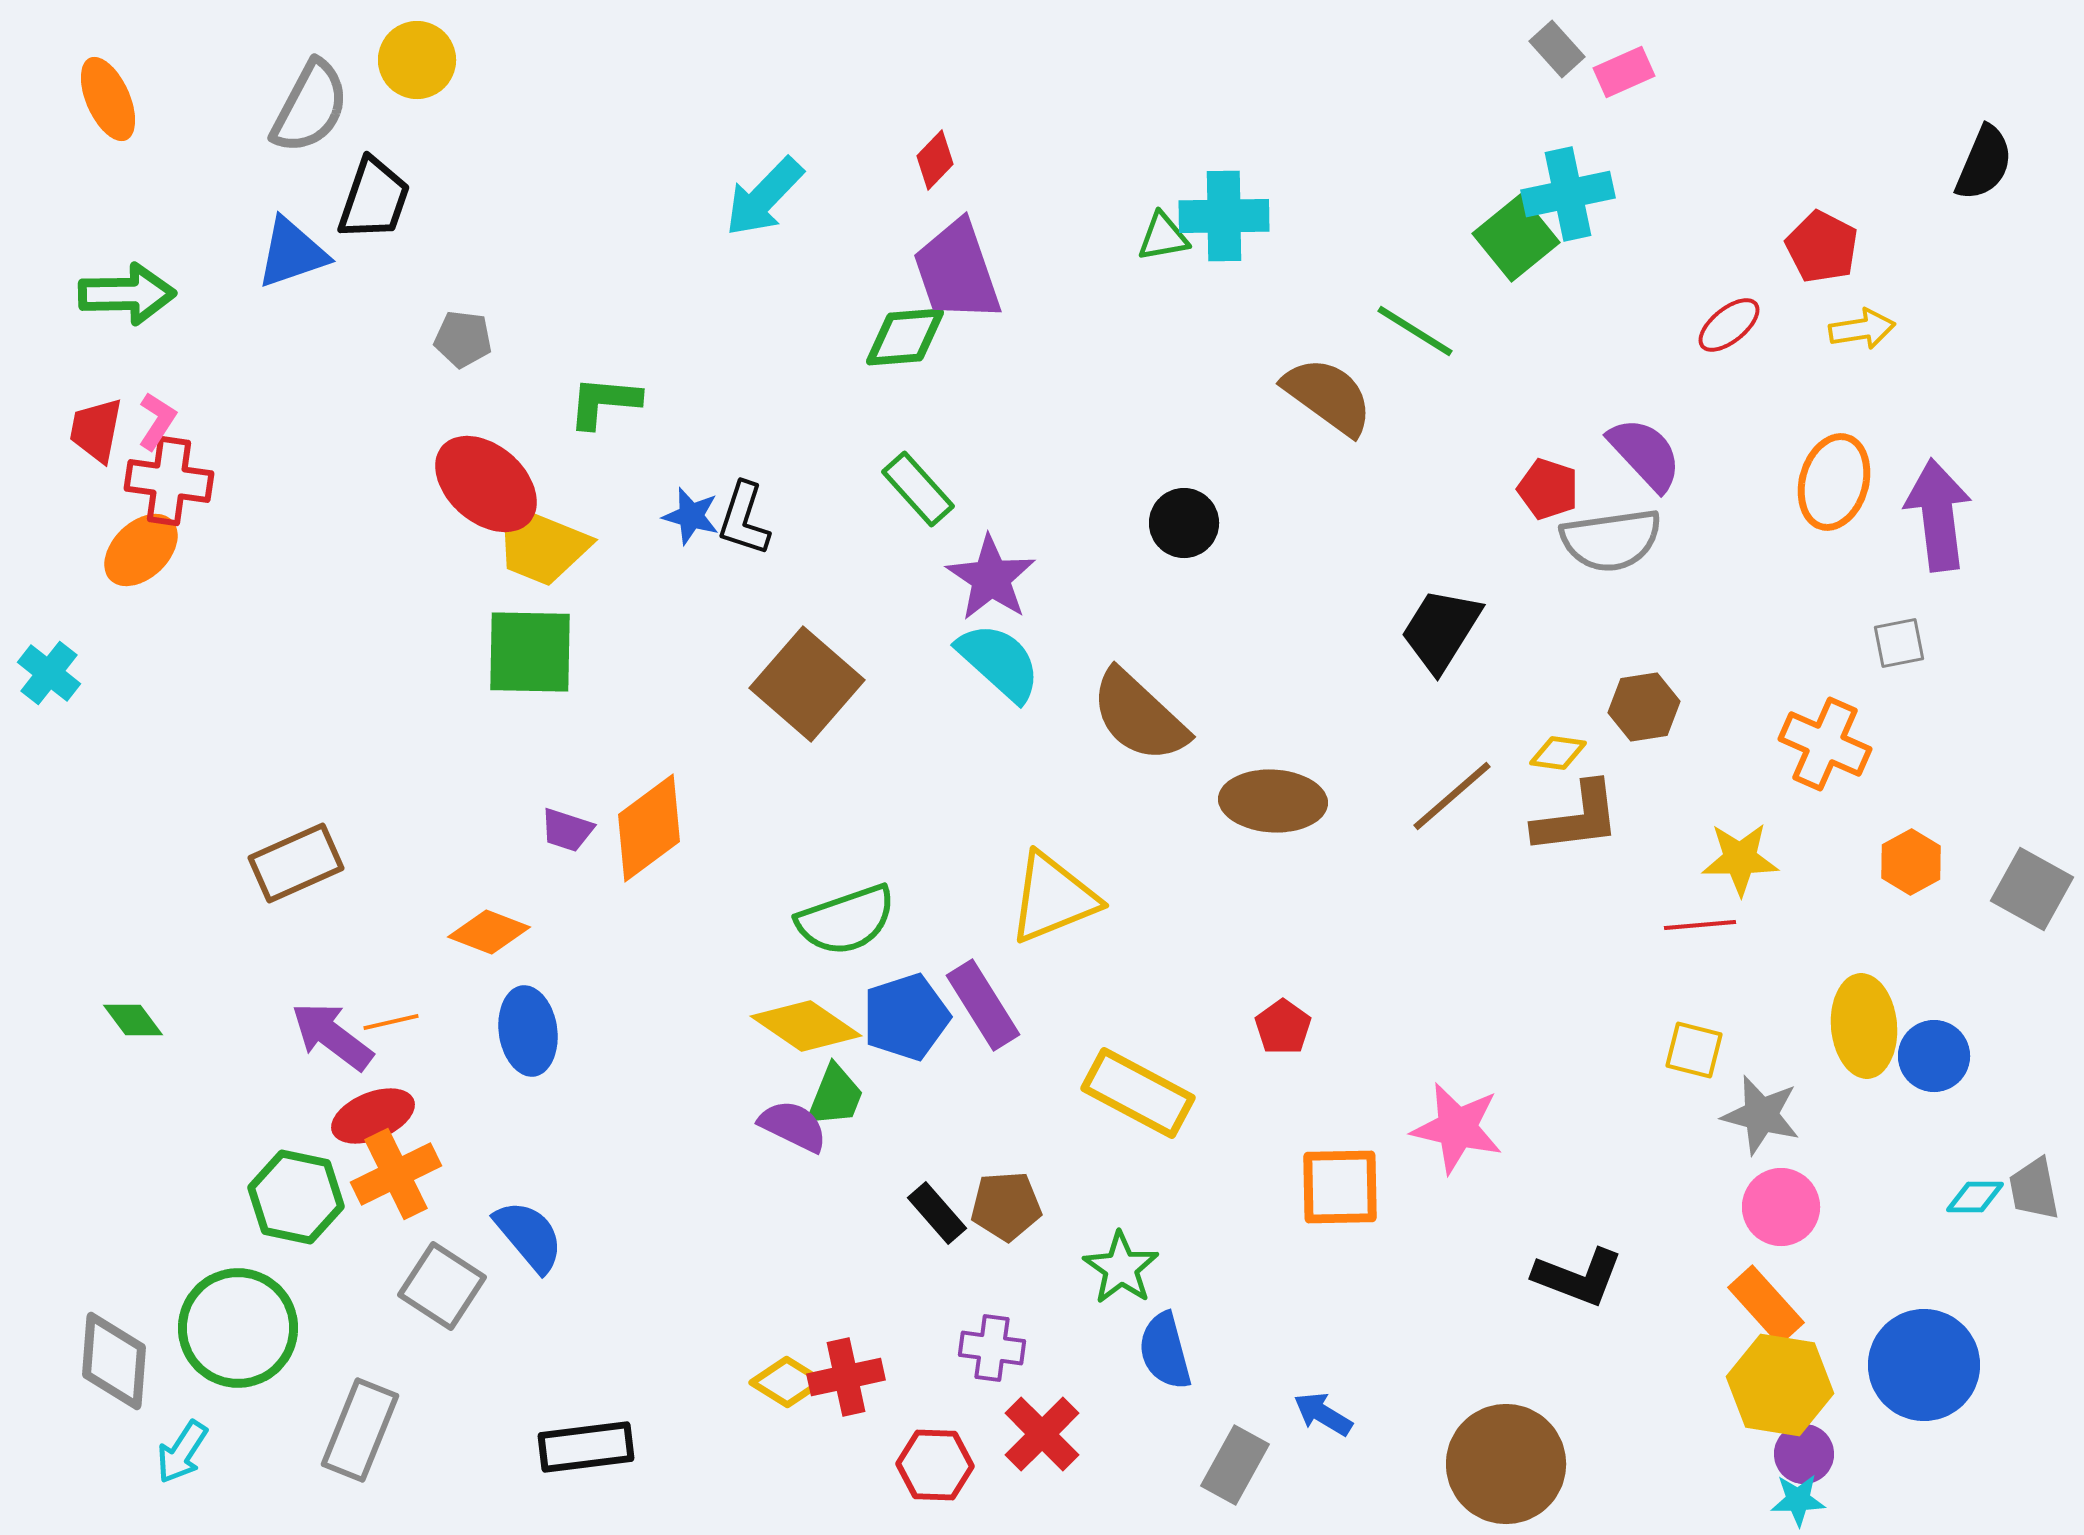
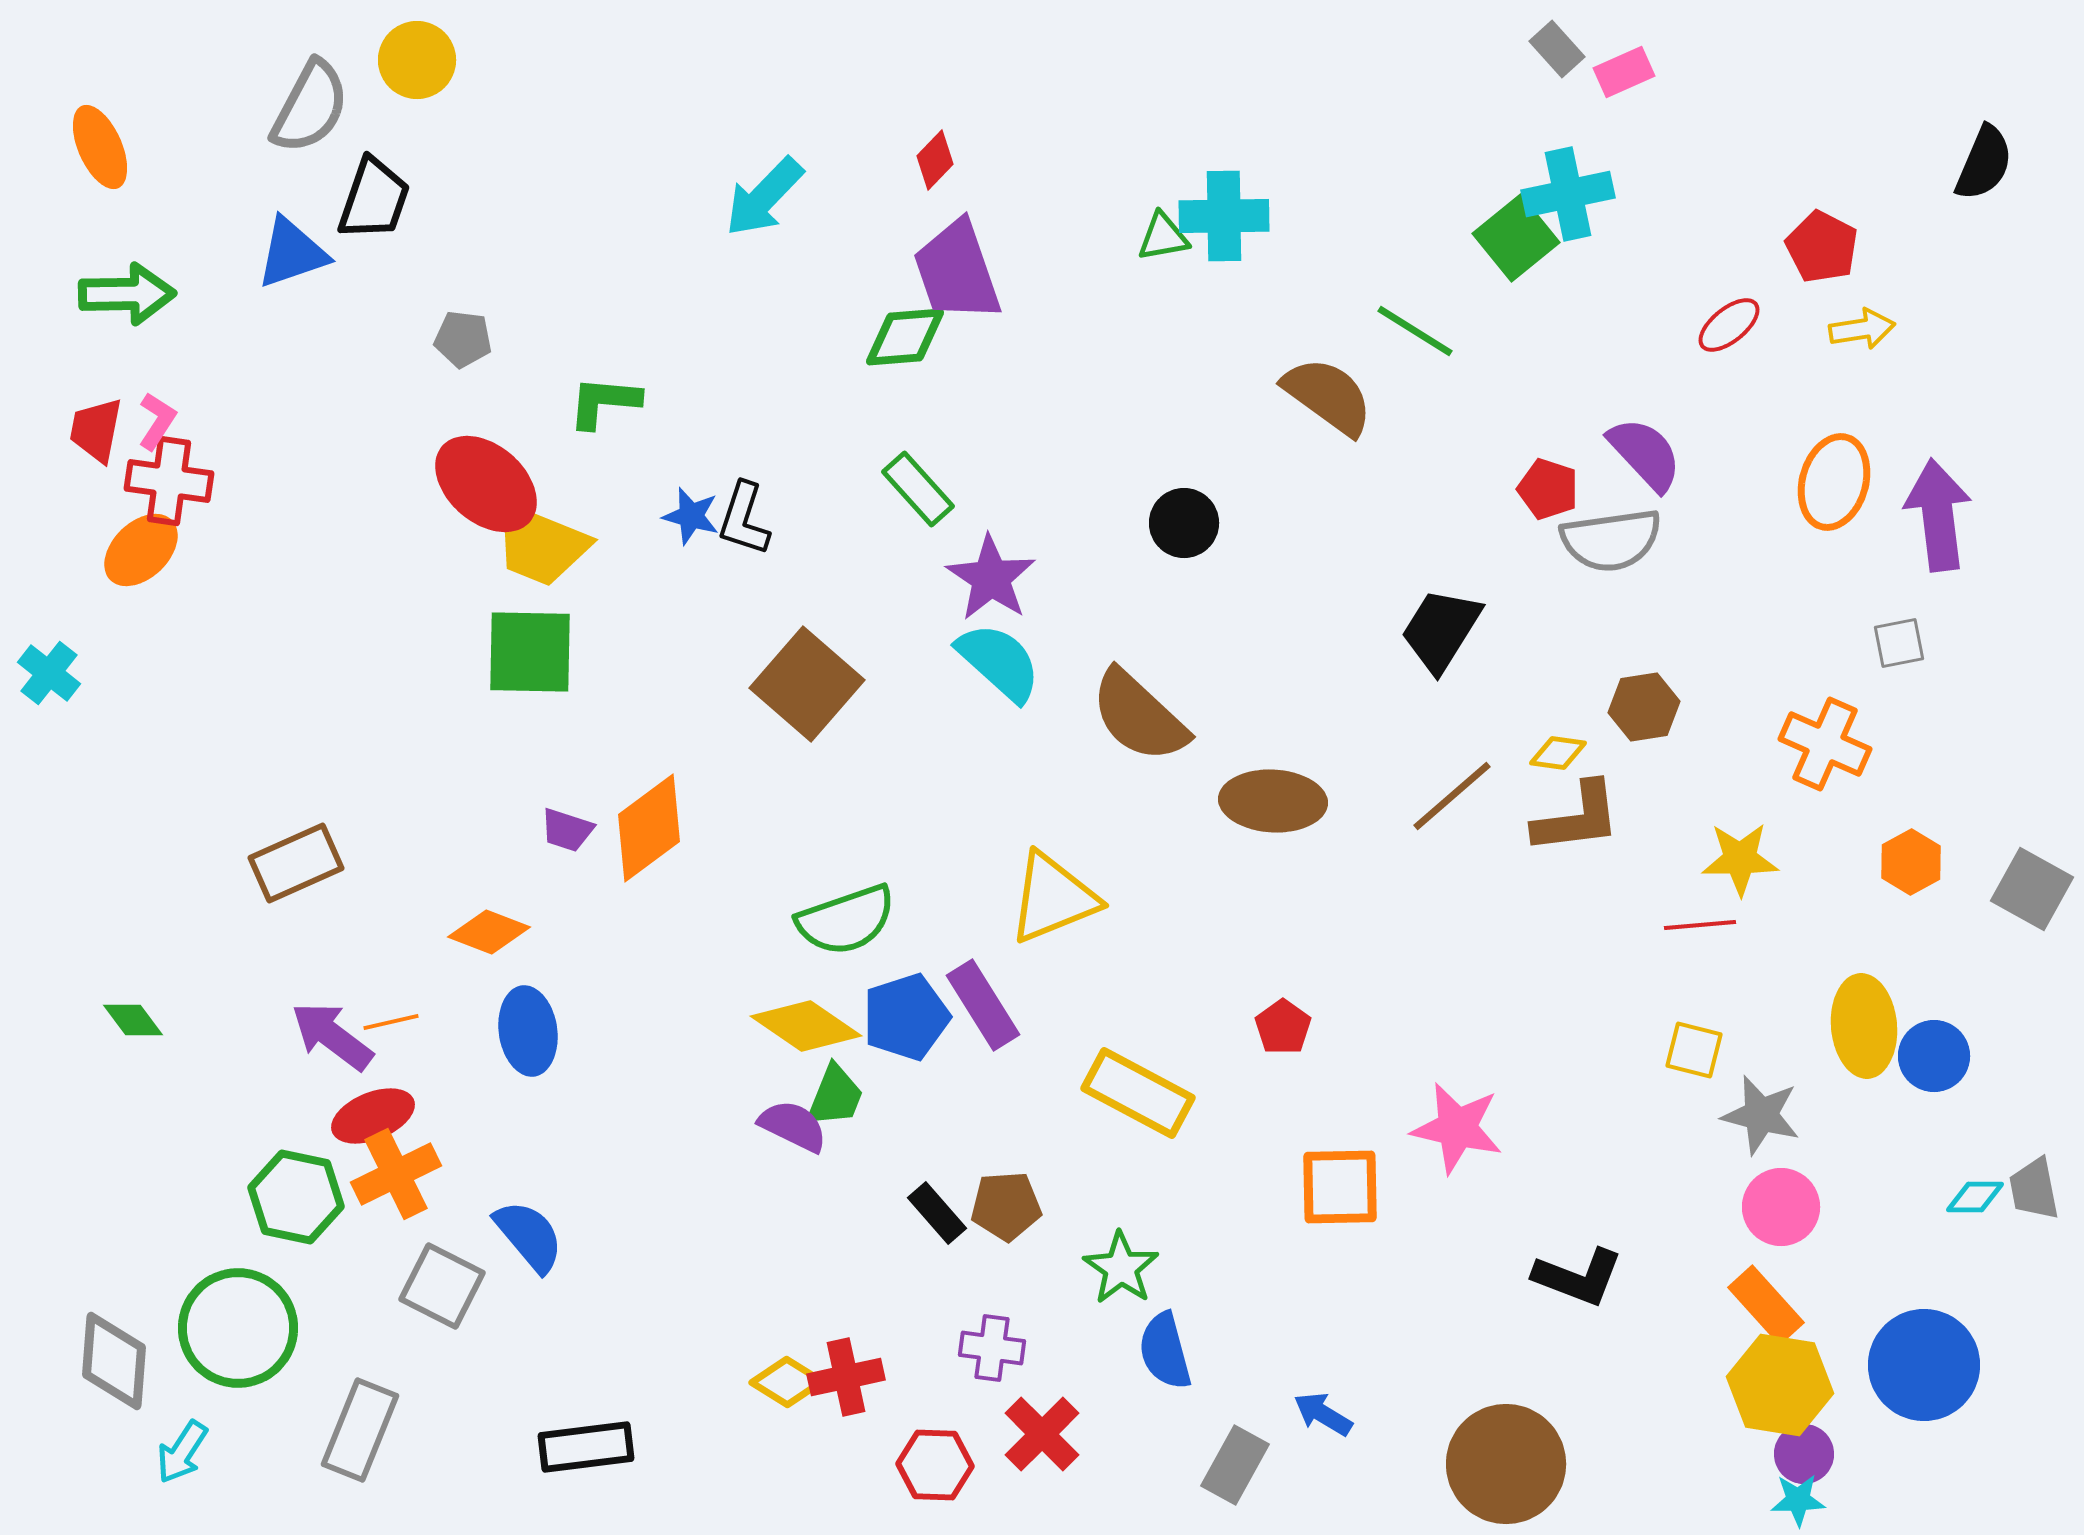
orange ellipse at (108, 99): moved 8 px left, 48 px down
gray square at (442, 1286): rotated 6 degrees counterclockwise
